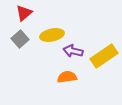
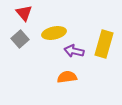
red triangle: rotated 30 degrees counterclockwise
yellow ellipse: moved 2 px right, 2 px up
purple arrow: moved 1 px right
yellow rectangle: moved 12 px up; rotated 40 degrees counterclockwise
